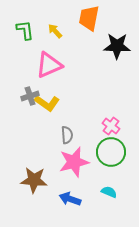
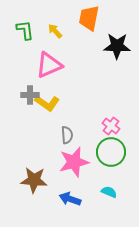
gray cross: moved 1 px up; rotated 18 degrees clockwise
